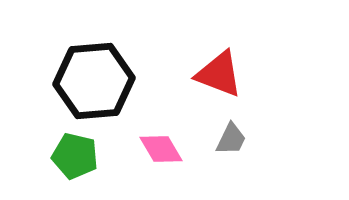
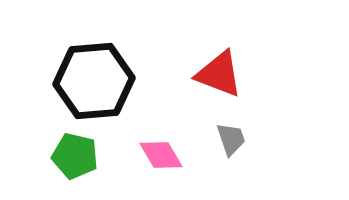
gray trapezoid: rotated 45 degrees counterclockwise
pink diamond: moved 6 px down
